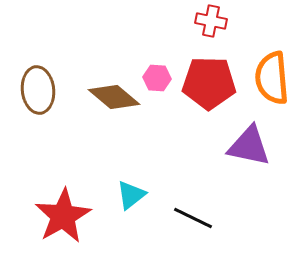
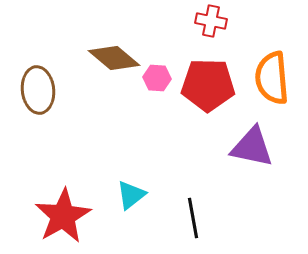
red pentagon: moved 1 px left, 2 px down
brown diamond: moved 39 px up
purple triangle: moved 3 px right, 1 px down
black line: rotated 54 degrees clockwise
